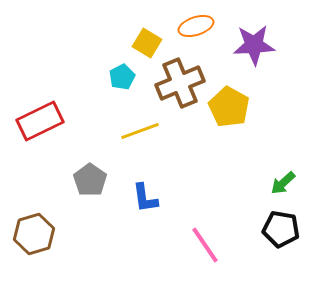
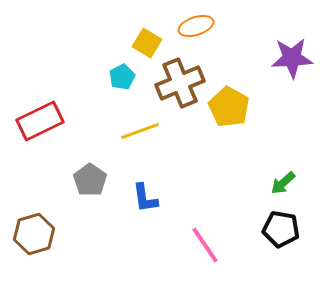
purple star: moved 38 px right, 13 px down
